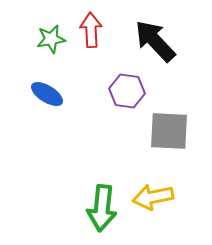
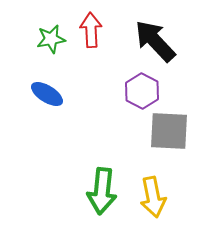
purple hexagon: moved 15 px right; rotated 20 degrees clockwise
yellow arrow: rotated 90 degrees counterclockwise
green arrow: moved 17 px up
